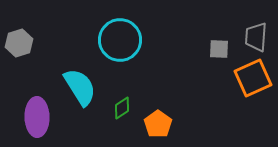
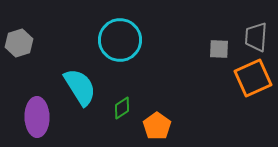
orange pentagon: moved 1 px left, 2 px down
